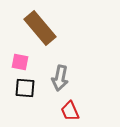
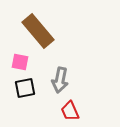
brown rectangle: moved 2 px left, 3 px down
gray arrow: moved 2 px down
black square: rotated 15 degrees counterclockwise
